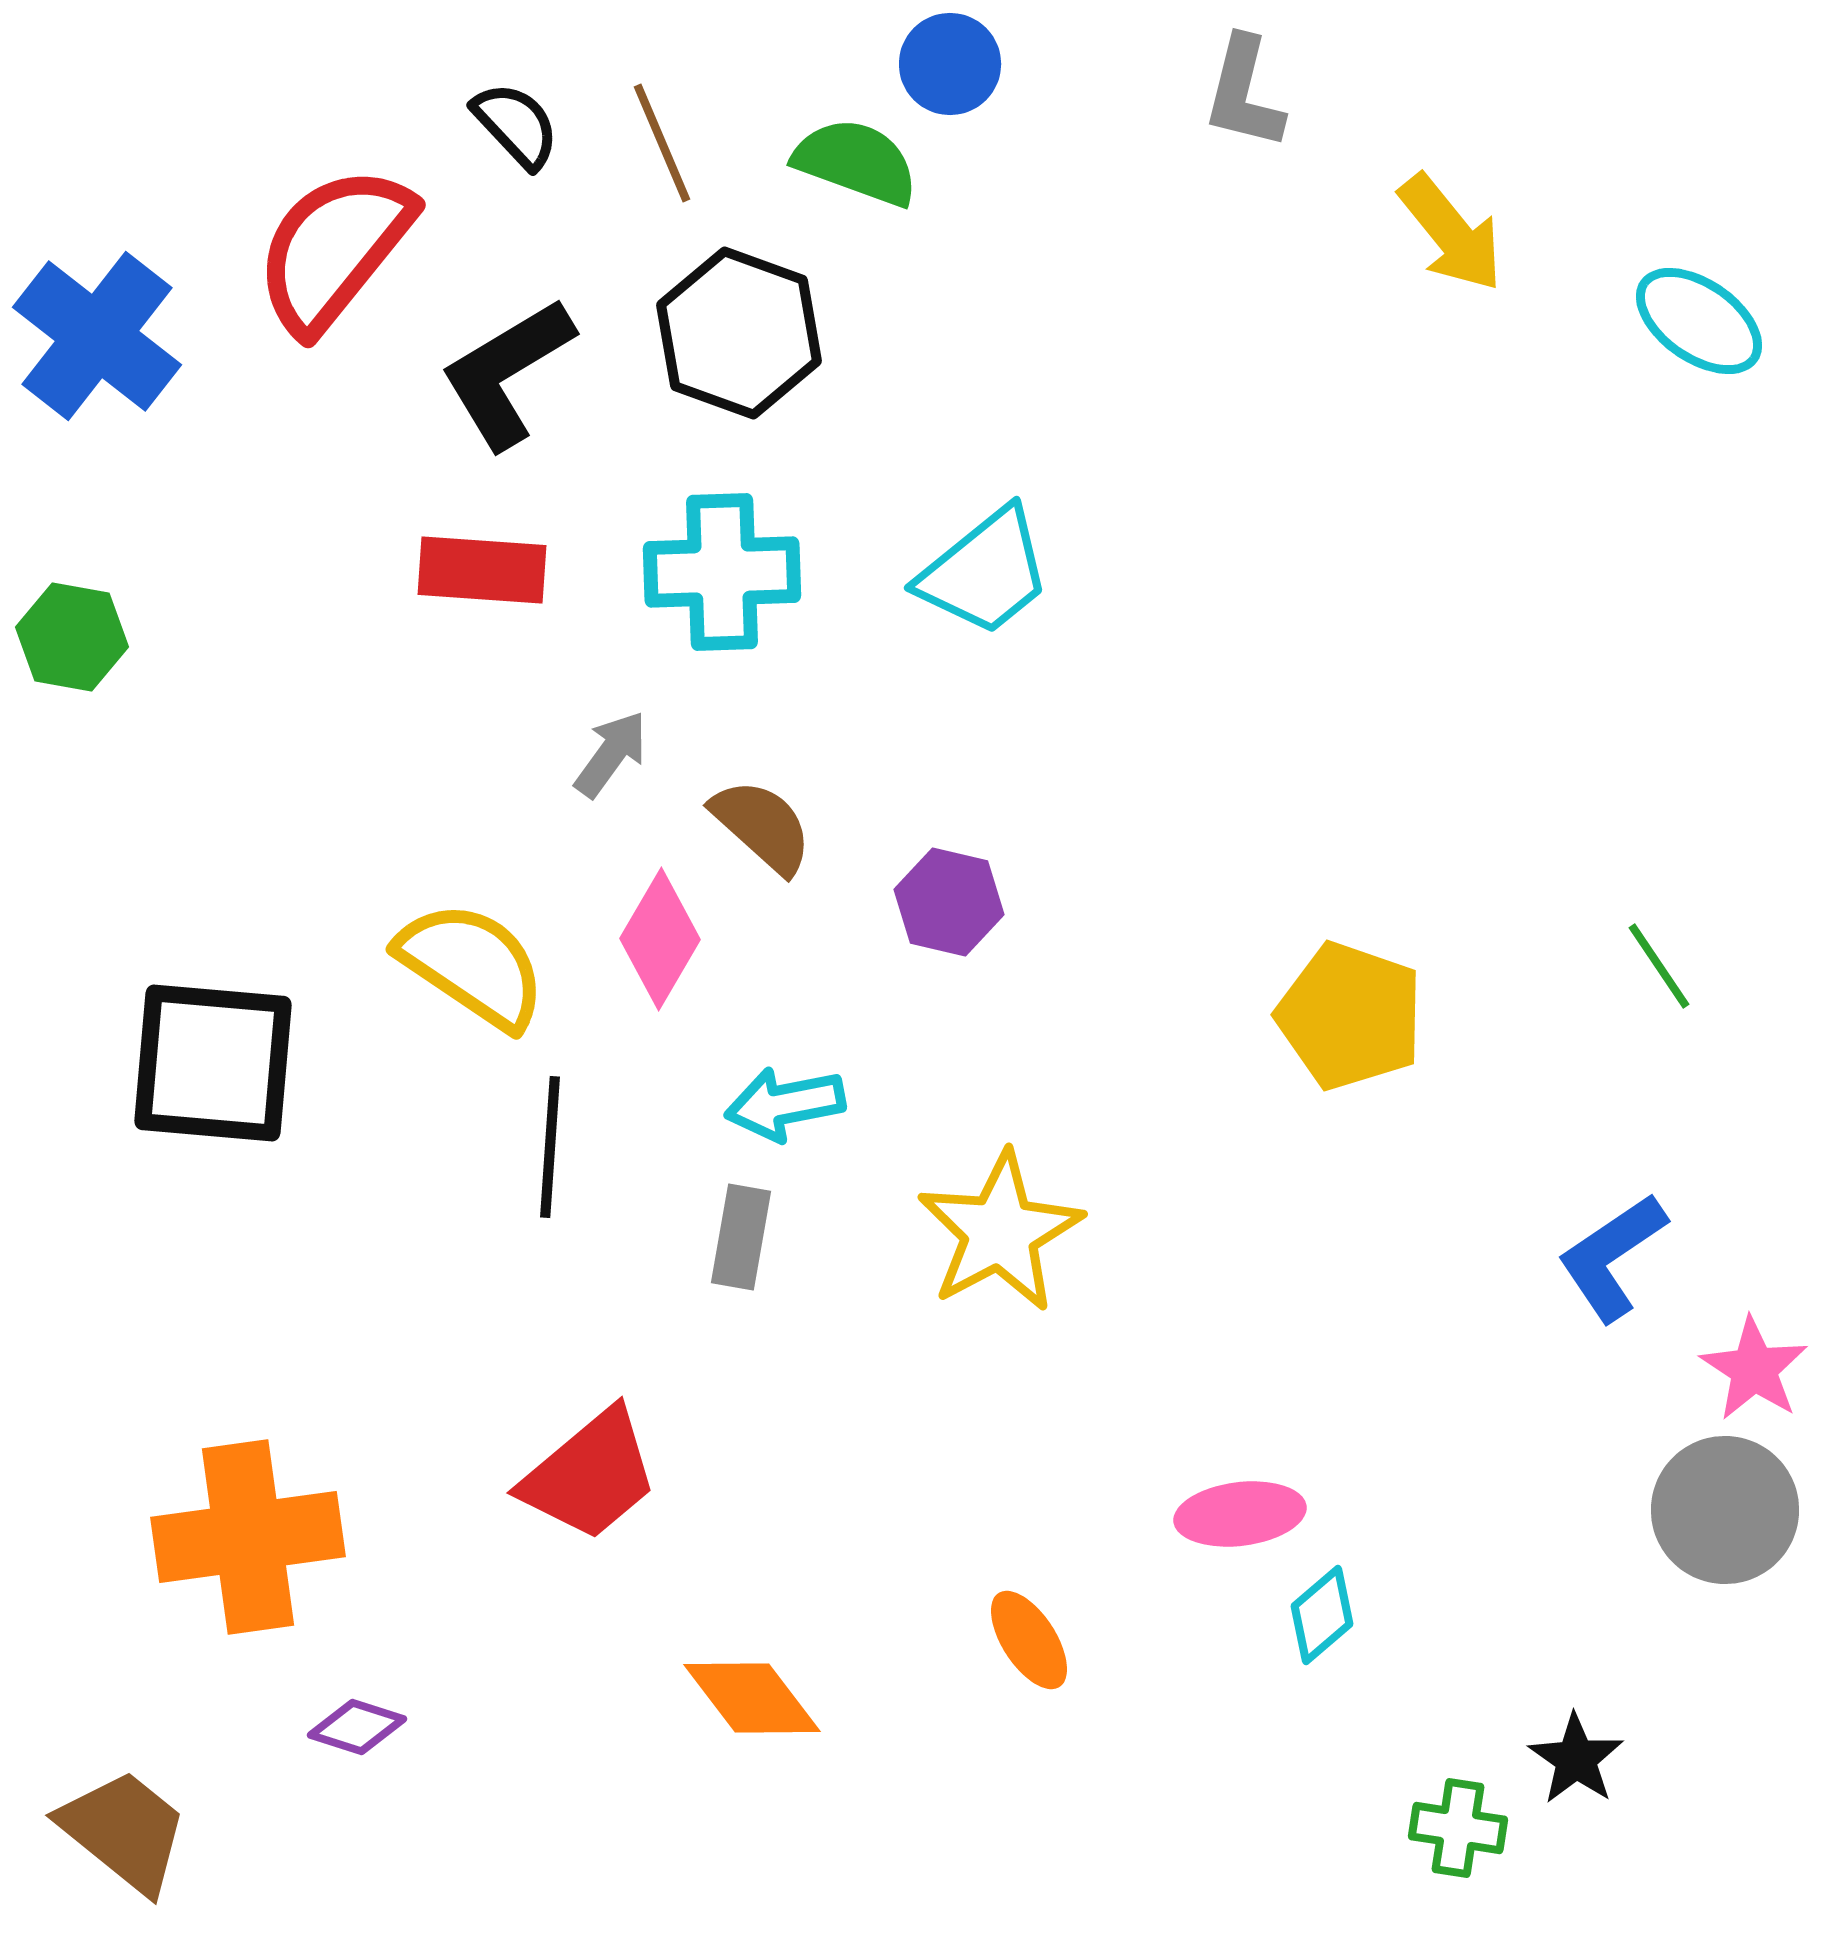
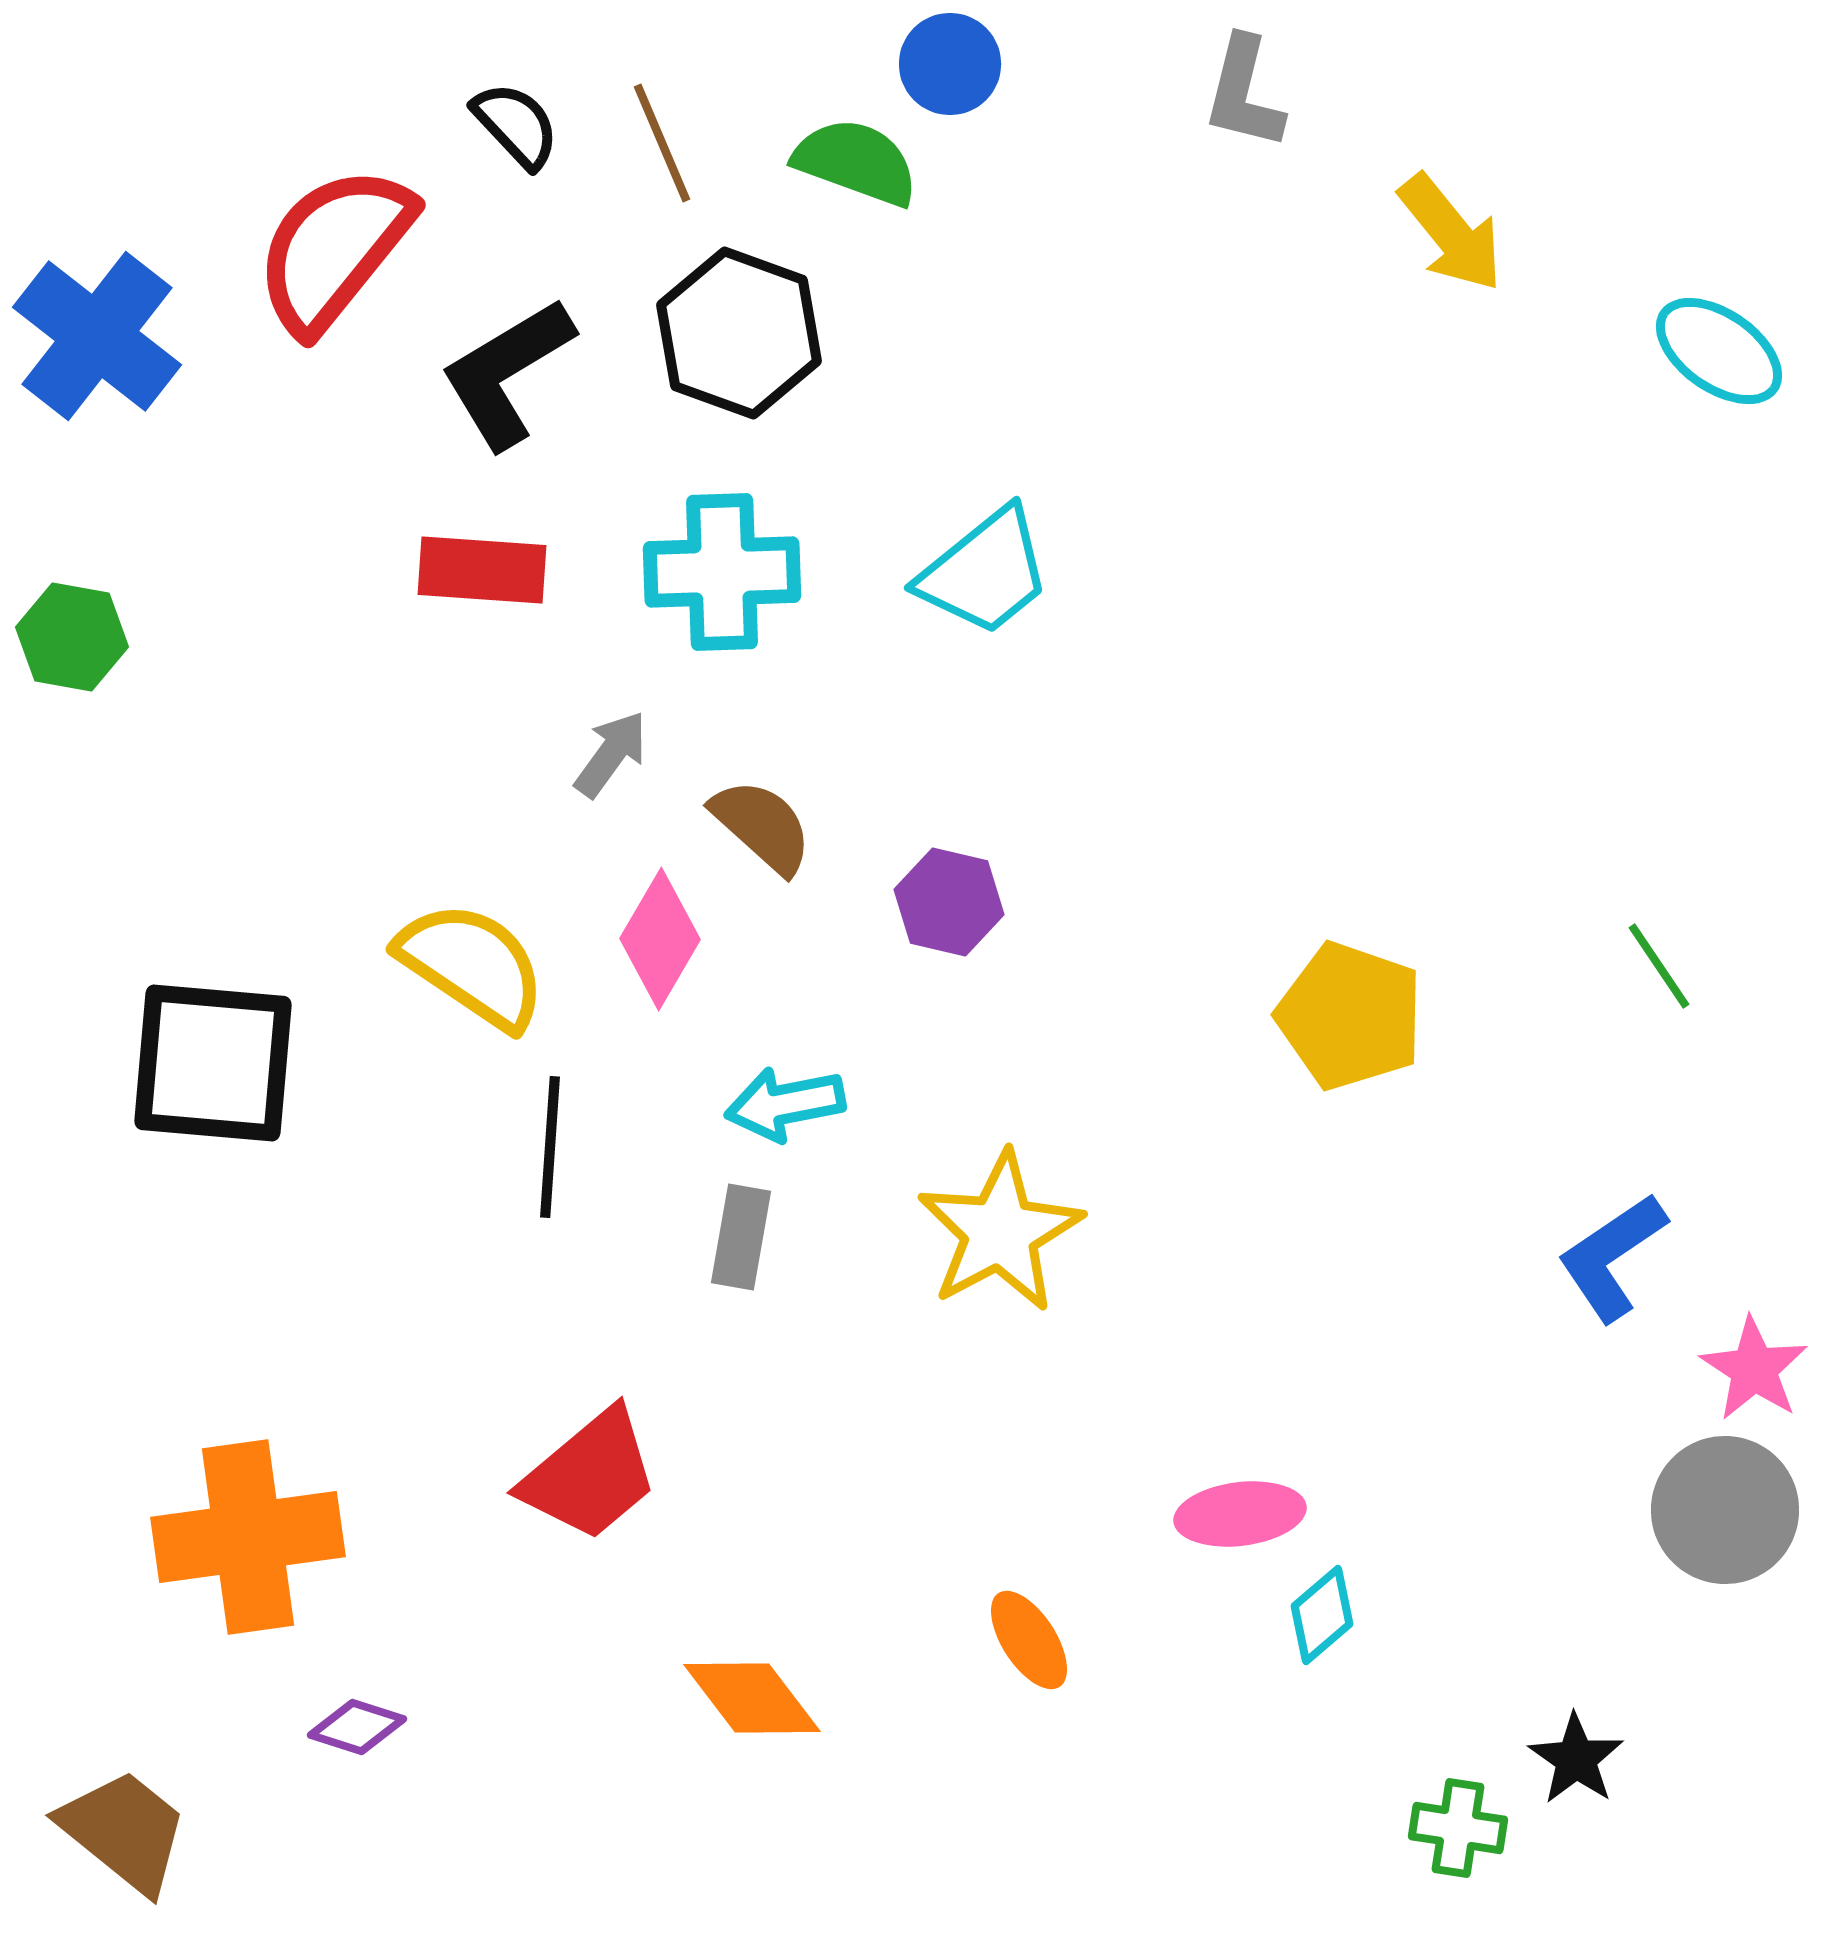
cyan ellipse: moved 20 px right, 30 px down
